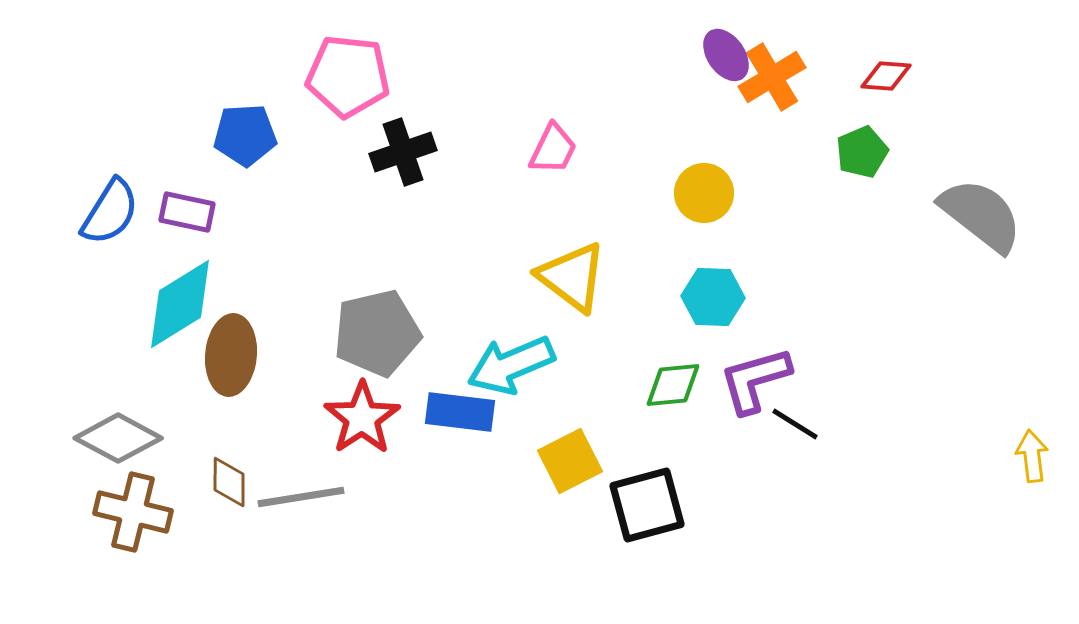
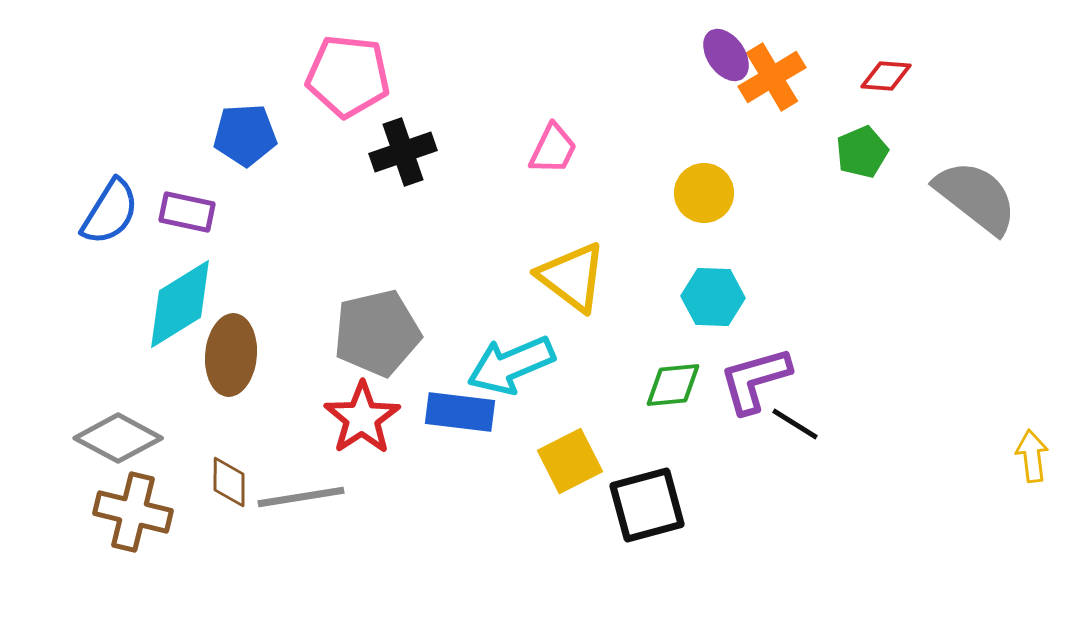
gray semicircle: moved 5 px left, 18 px up
